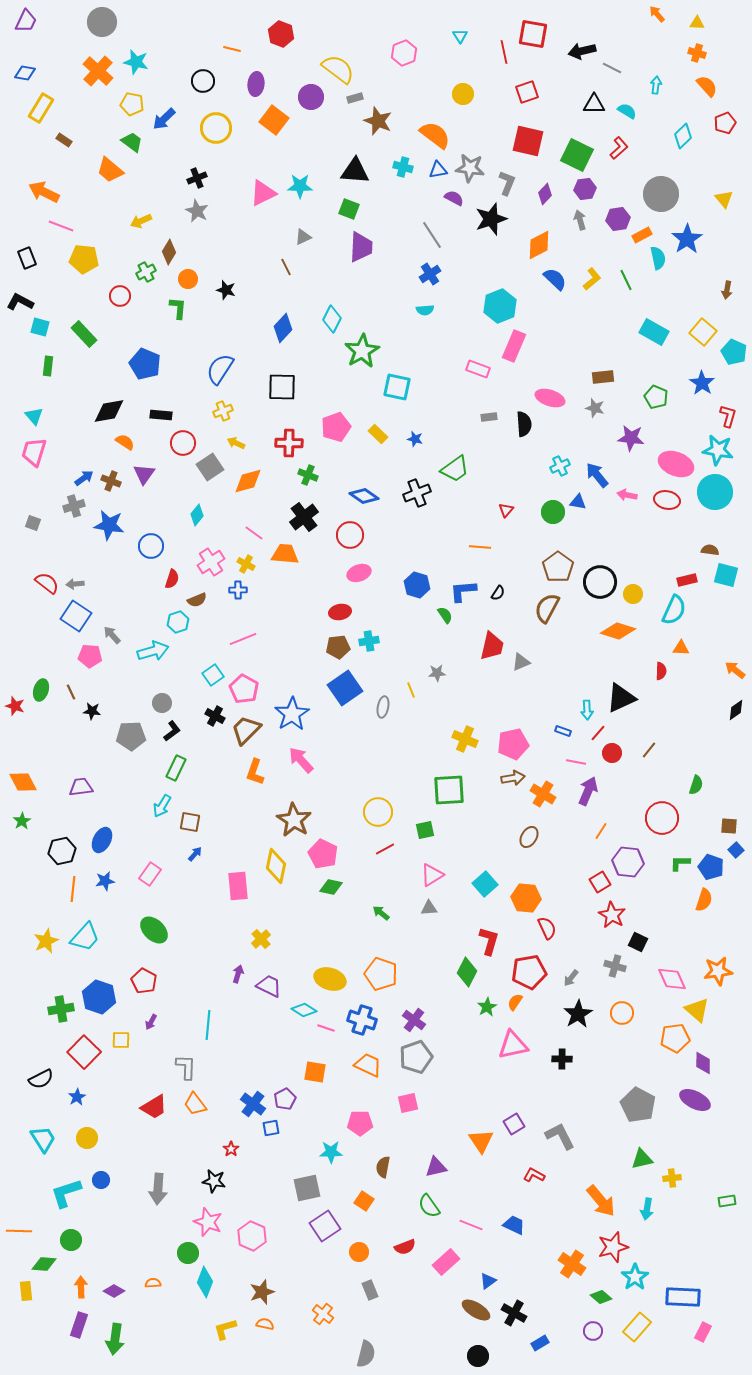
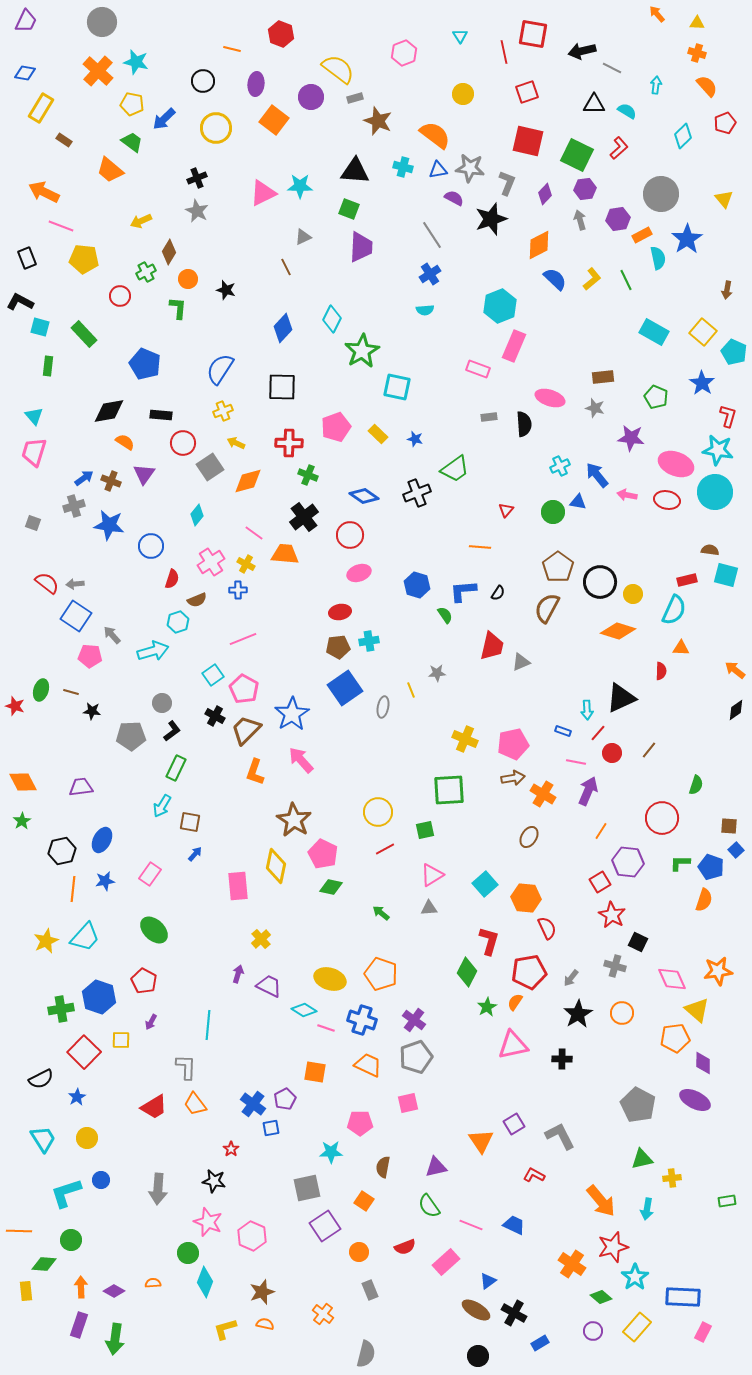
brown line at (71, 692): rotated 49 degrees counterclockwise
